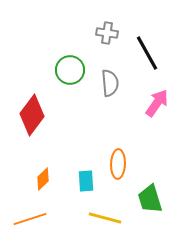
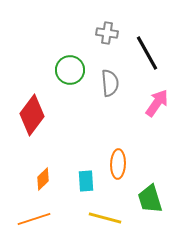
orange line: moved 4 px right
